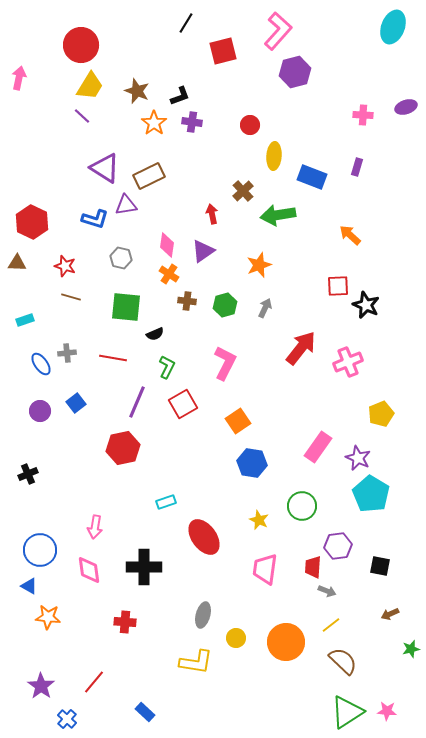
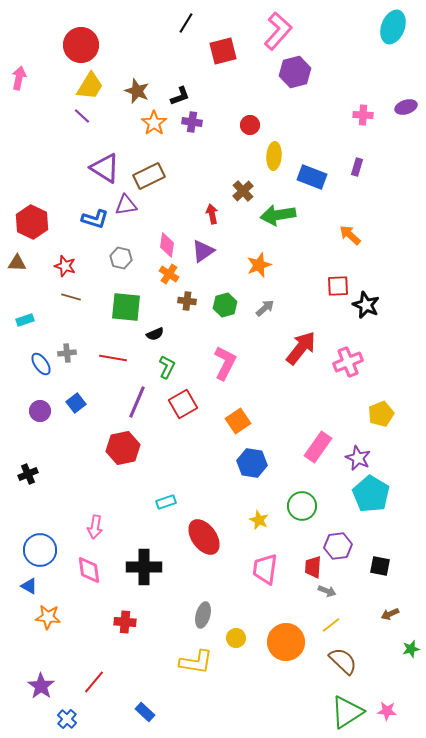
gray arrow at (265, 308): rotated 24 degrees clockwise
